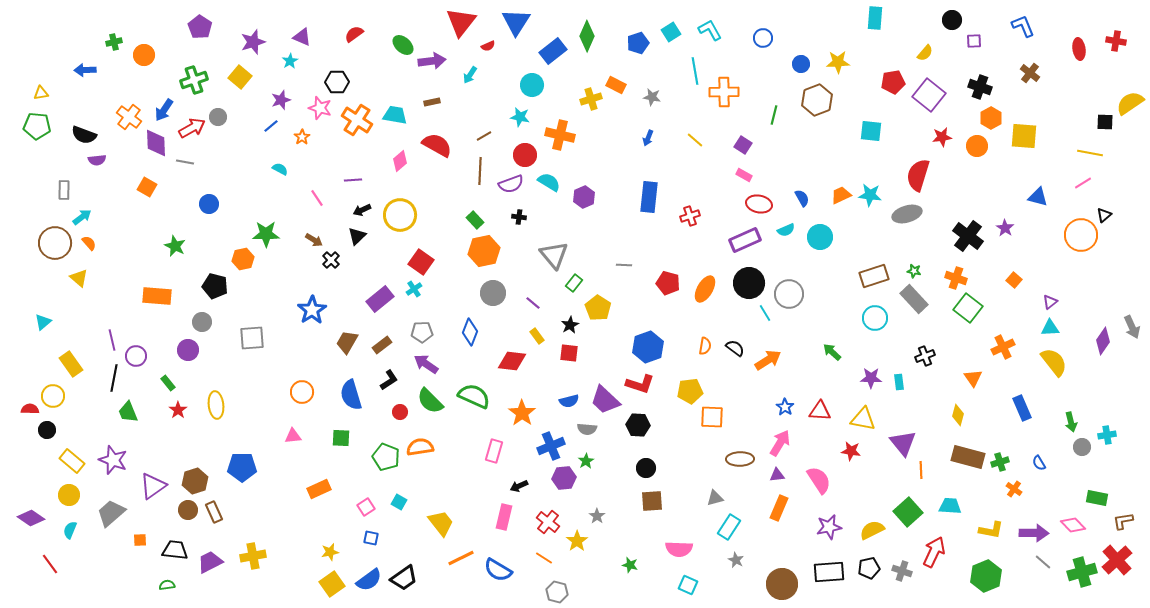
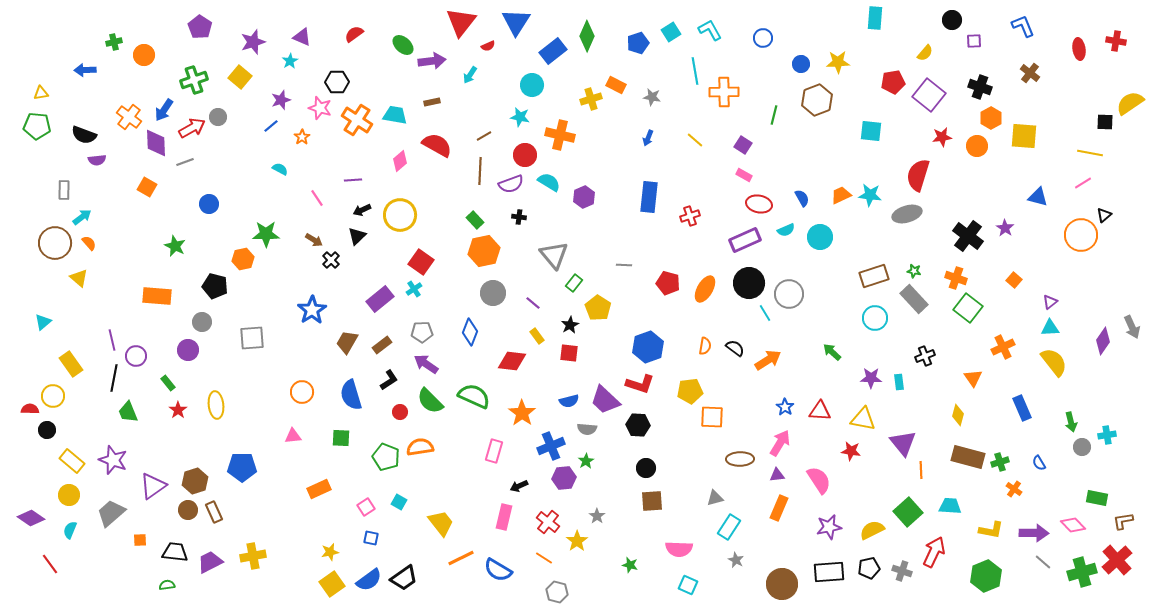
gray line at (185, 162): rotated 30 degrees counterclockwise
black trapezoid at (175, 550): moved 2 px down
